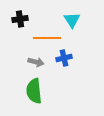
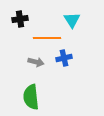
green semicircle: moved 3 px left, 6 px down
